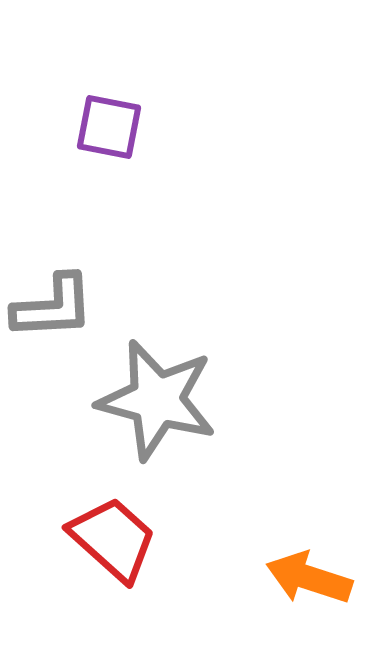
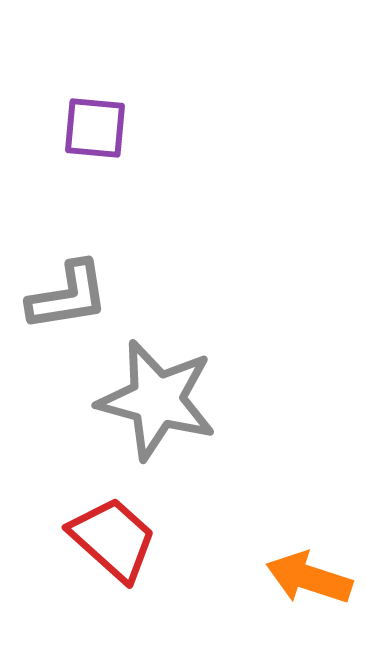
purple square: moved 14 px left, 1 px down; rotated 6 degrees counterclockwise
gray L-shape: moved 15 px right, 11 px up; rotated 6 degrees counterclockwise
